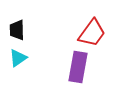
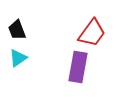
black trapezoid: rotated 20 degrees counterclockwise
